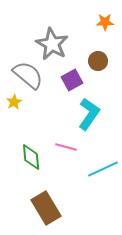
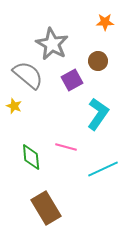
yellow star: moved 4 px down; rotated 21 degrees counterclockwise
cyan L-shape: moved 9 px right
